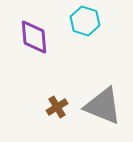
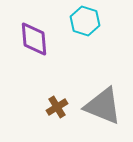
purple diamond: moved 2 px down
